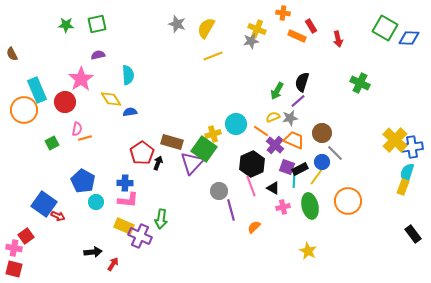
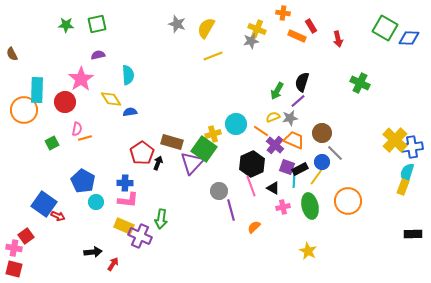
cyan rectangle at (37, 90): rotated 25 degrees clockwise
black rectangle at (413, 234): rotated 54 degrees counterclockwise
